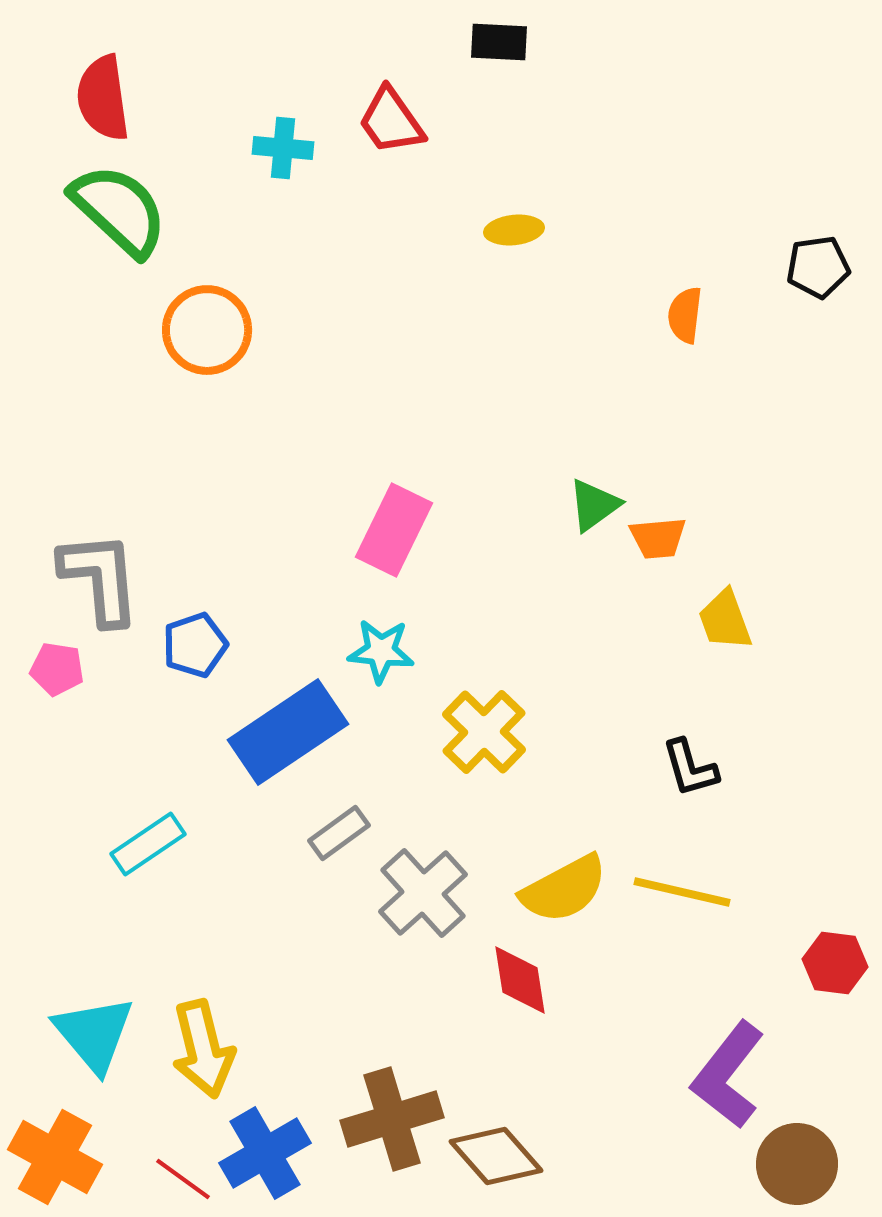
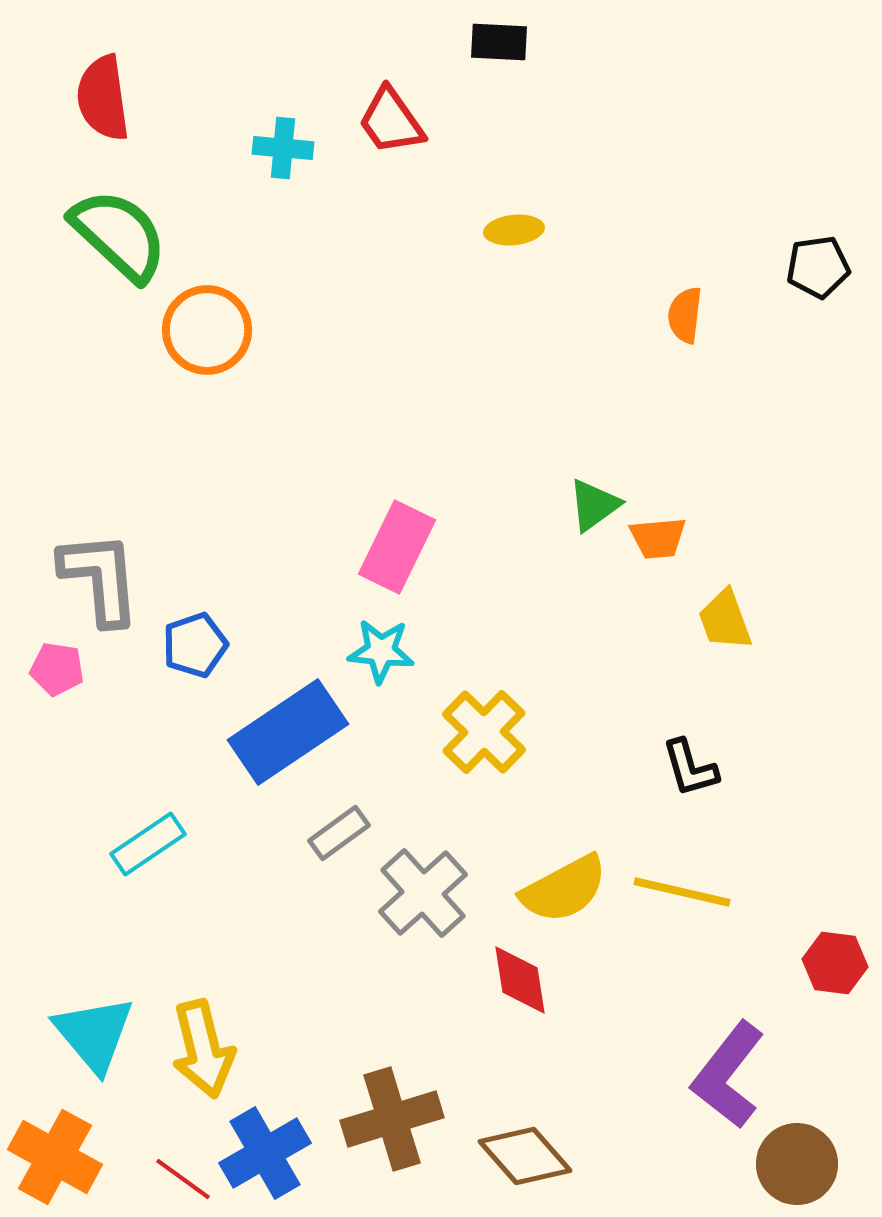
green semicircle: moved 25 px down
pink rectangle: moved 3 px right, 17 px down
brown diamond: moved 29 px right
